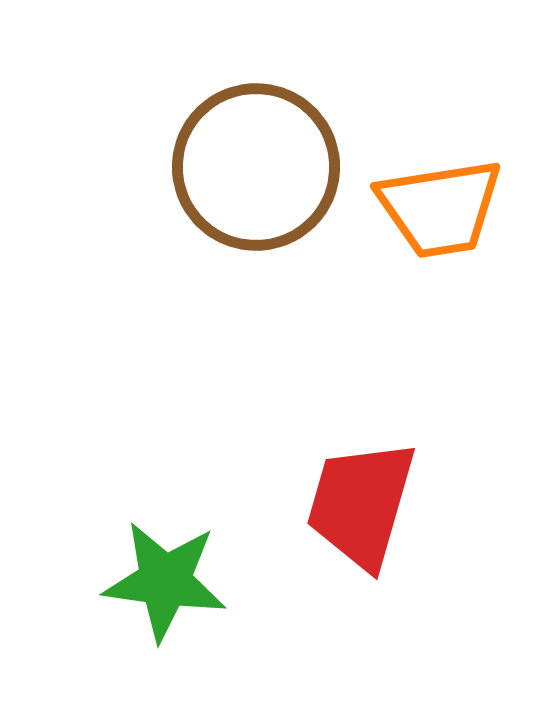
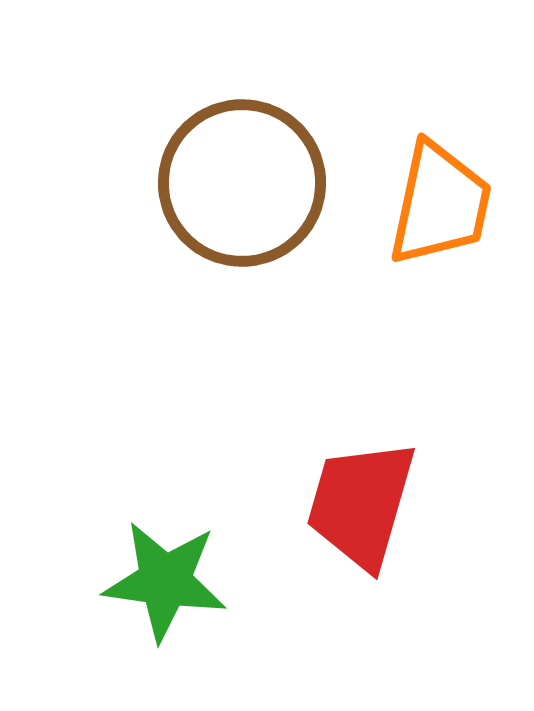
brown circle: moved 14 px left, 16 px down
orange trapezoid: moved 4 px up; rotated 69 degrees counterclockwise
